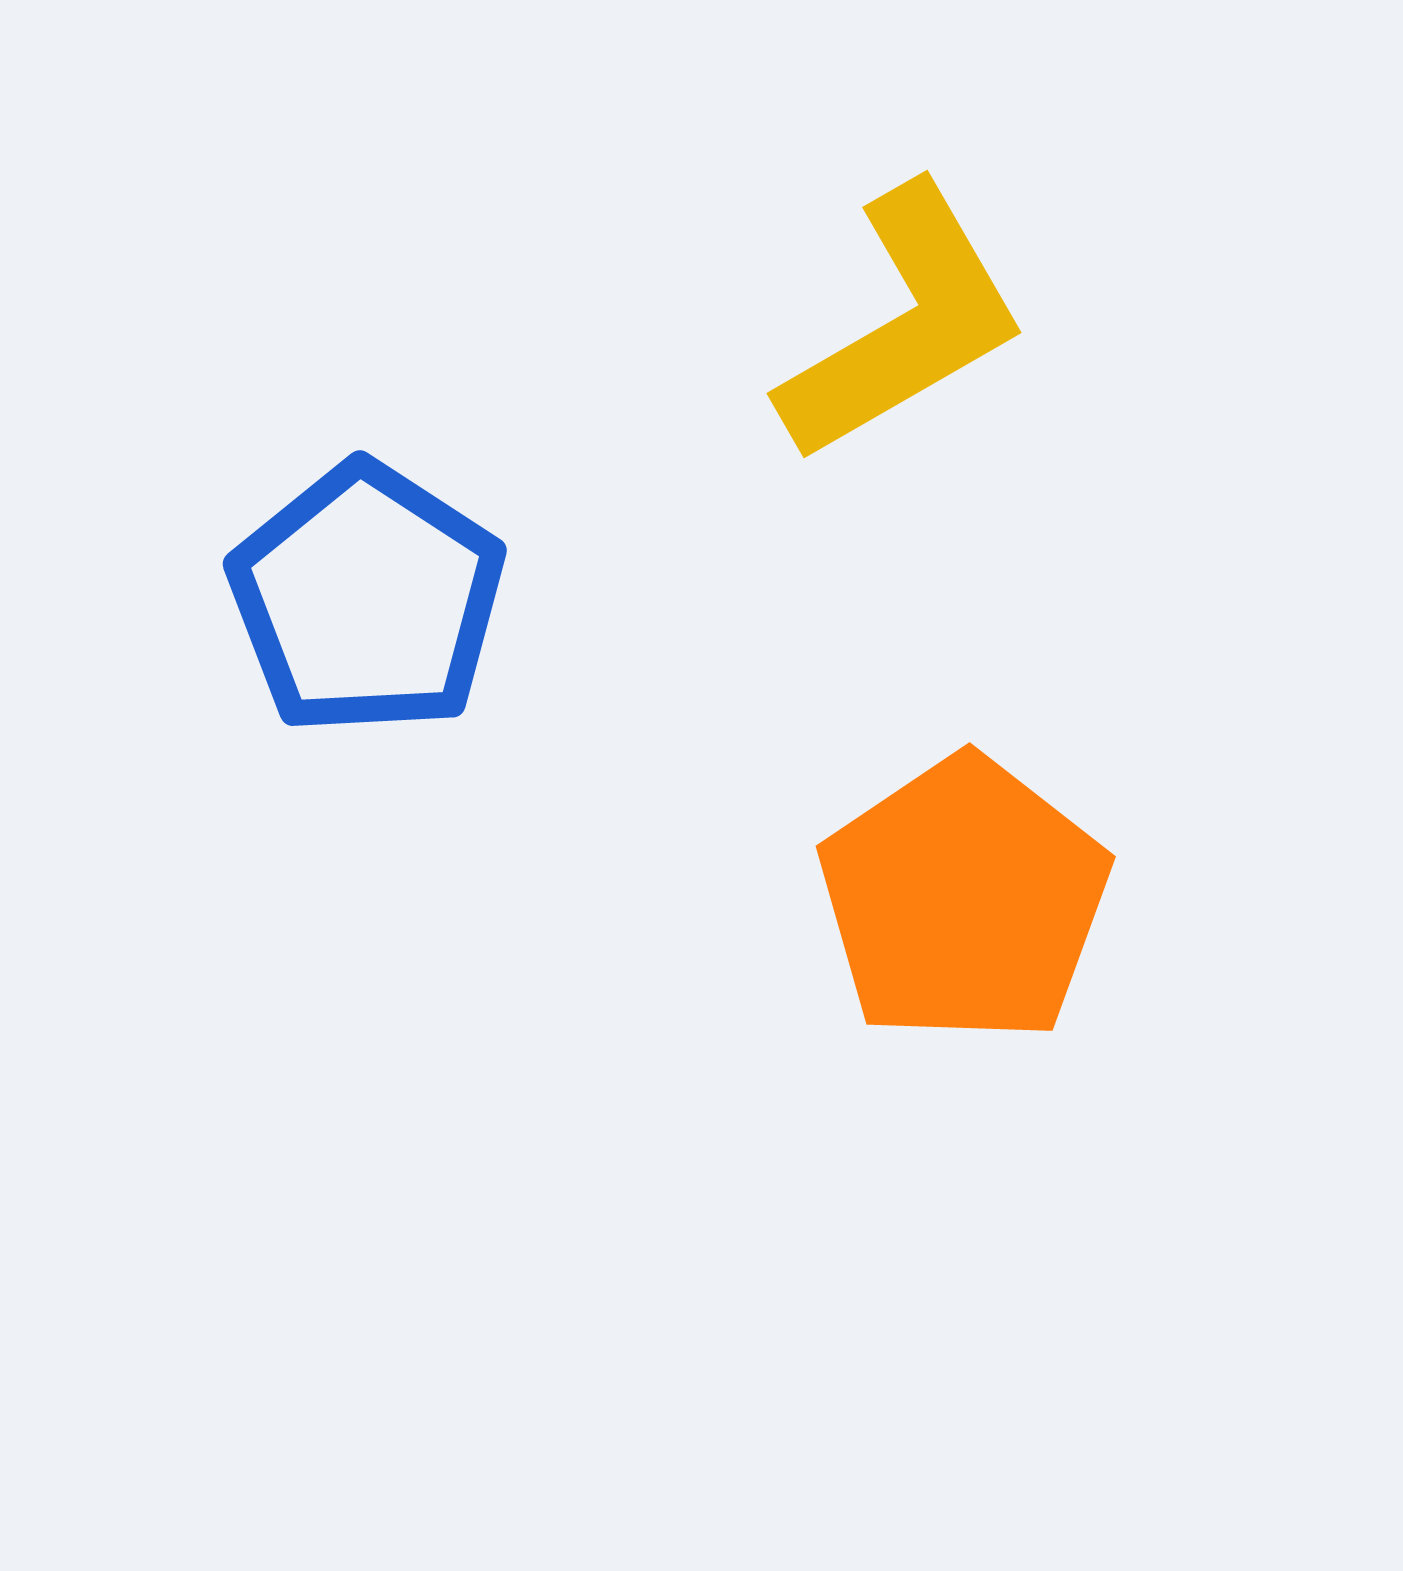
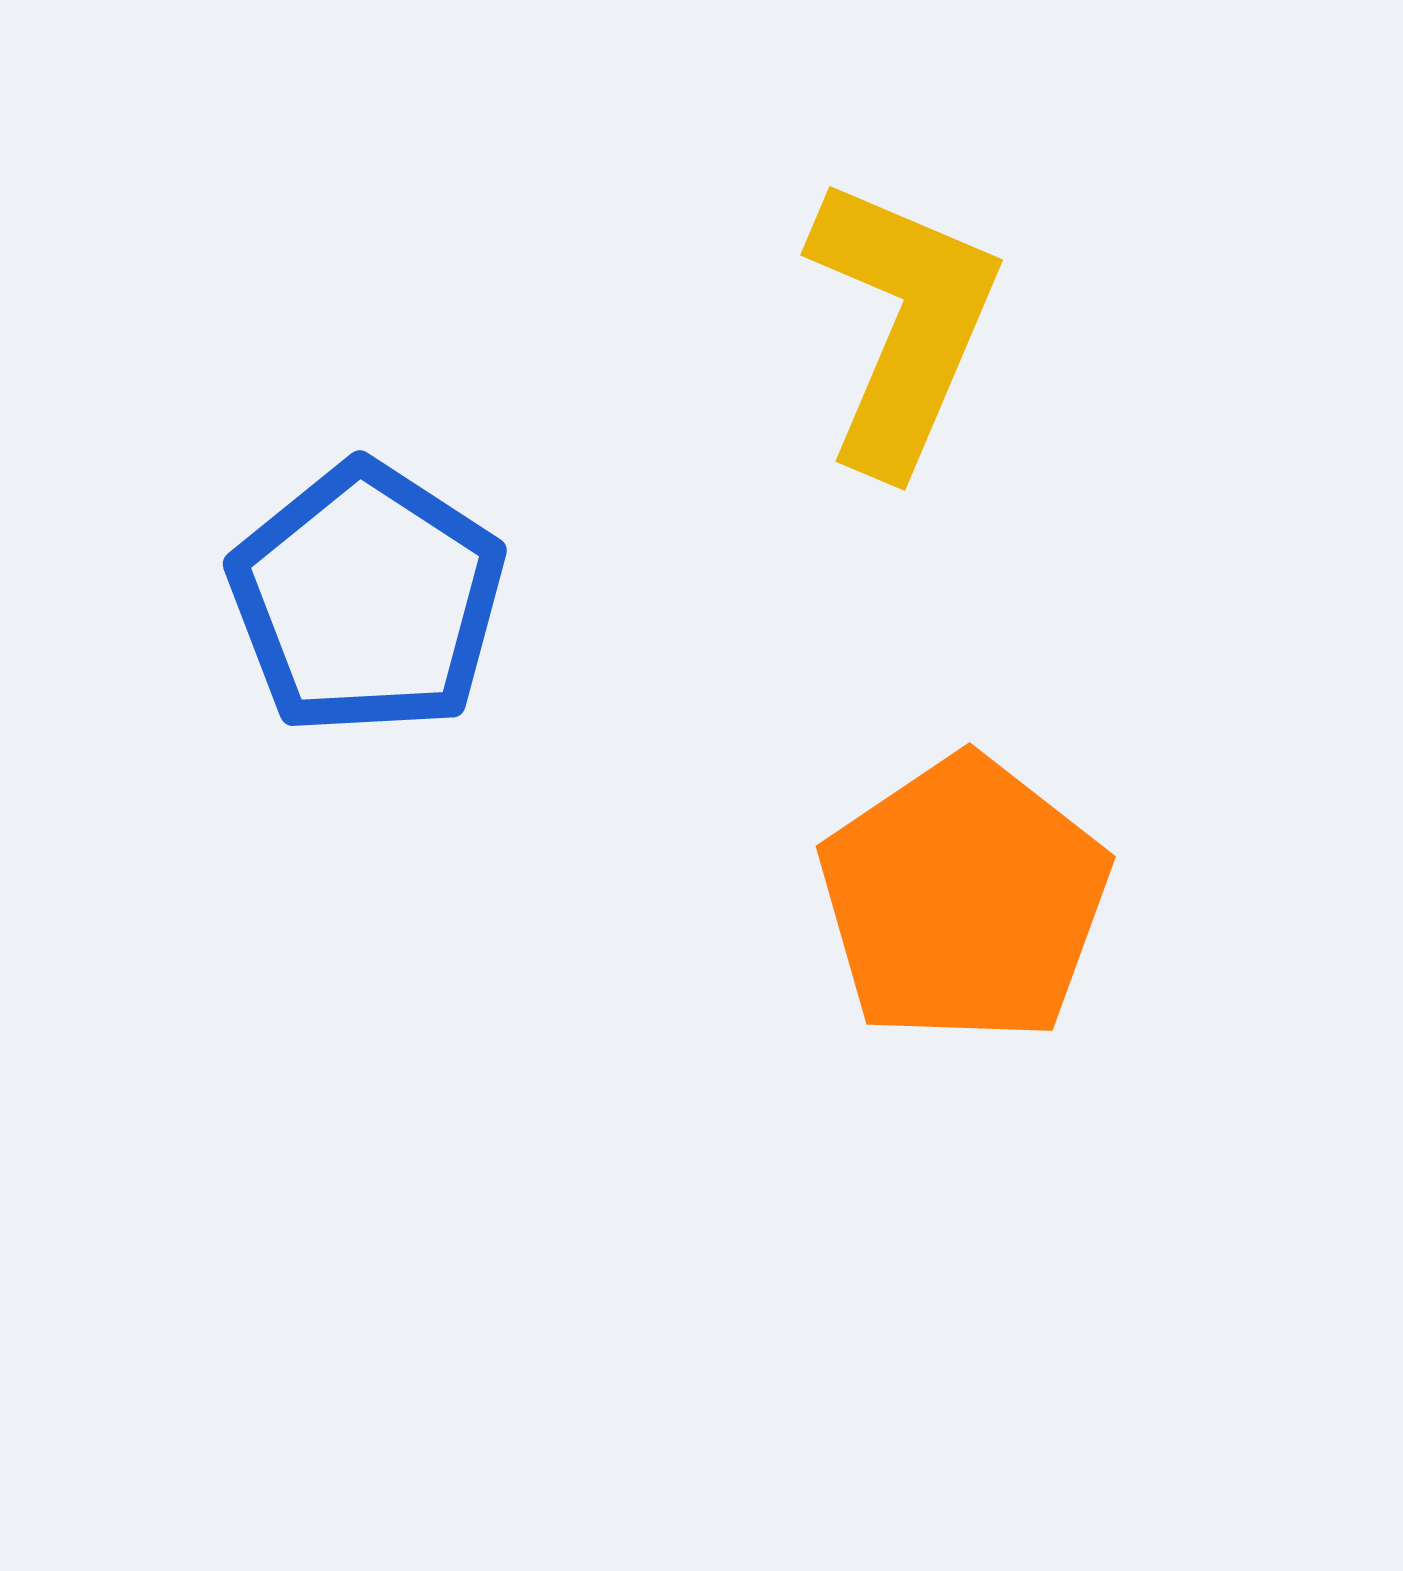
yellow L-shape: rotated 37 degrees counterclockwise
